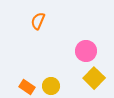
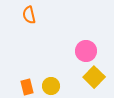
orange semicircle: moved 9 px left, 6 px up; rotated 36 degrees counterclockwise
yellow square: moved 1 px up
orange rectangle: rotated 42 degrees clockwise
